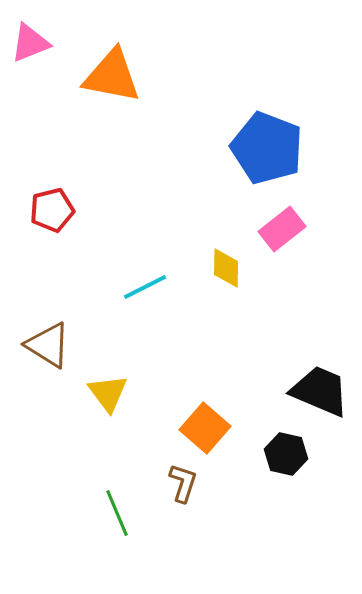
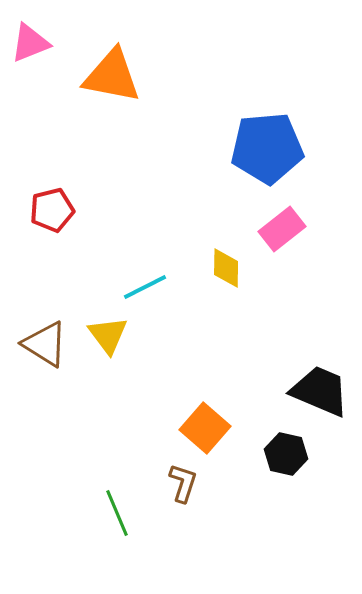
blue pentagon: rotated 26 degrees counterclockwise
brown triangle: moved 3 px left, 1 px up
yellow triangle: moved 58 px up
